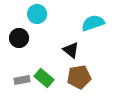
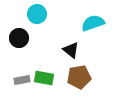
green rectangle: rotated 30 degrees counterclockwise
